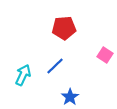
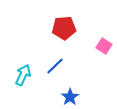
pink square: moved 1 px left, 9 px up
